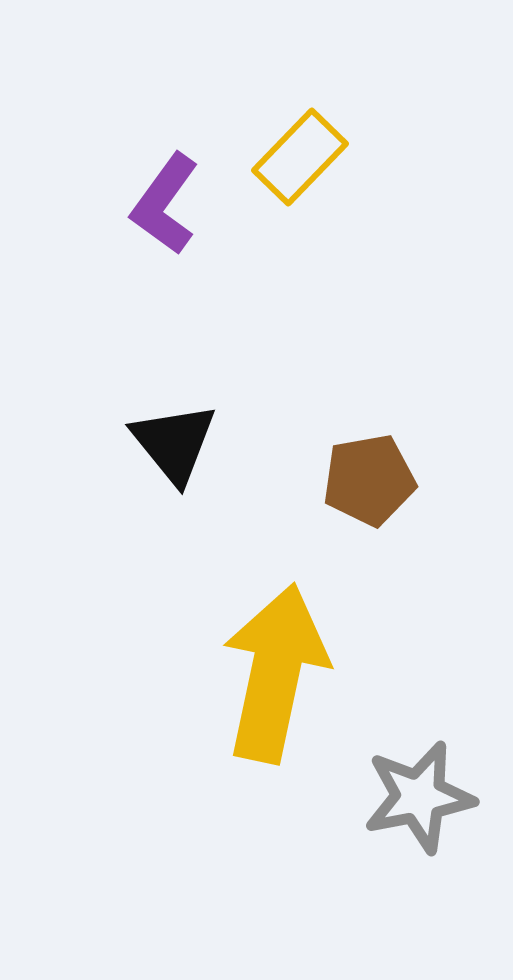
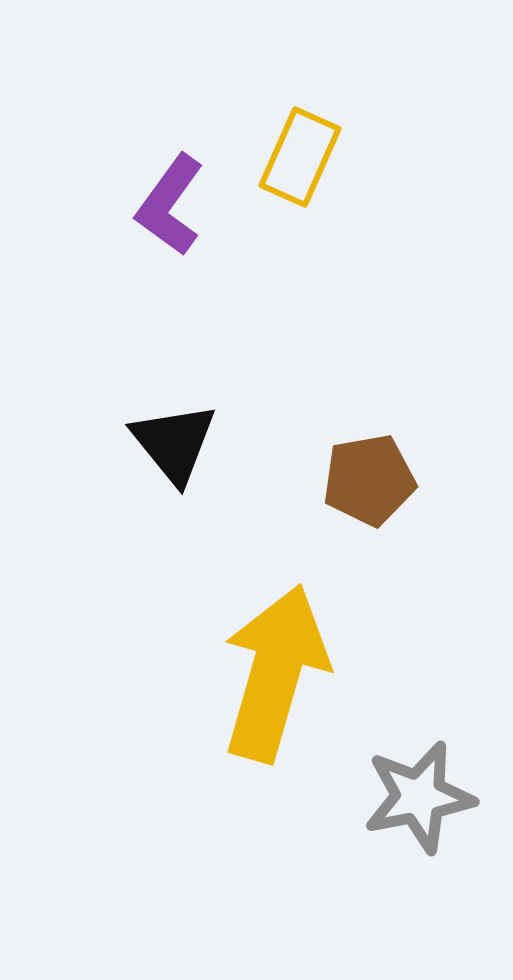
yellow rectangle: rotated 20 degrees counterclockwise
purple L-shape: moved 5 px right, 1 px down
yellow arrow: rotated 4 degrees clockwise
